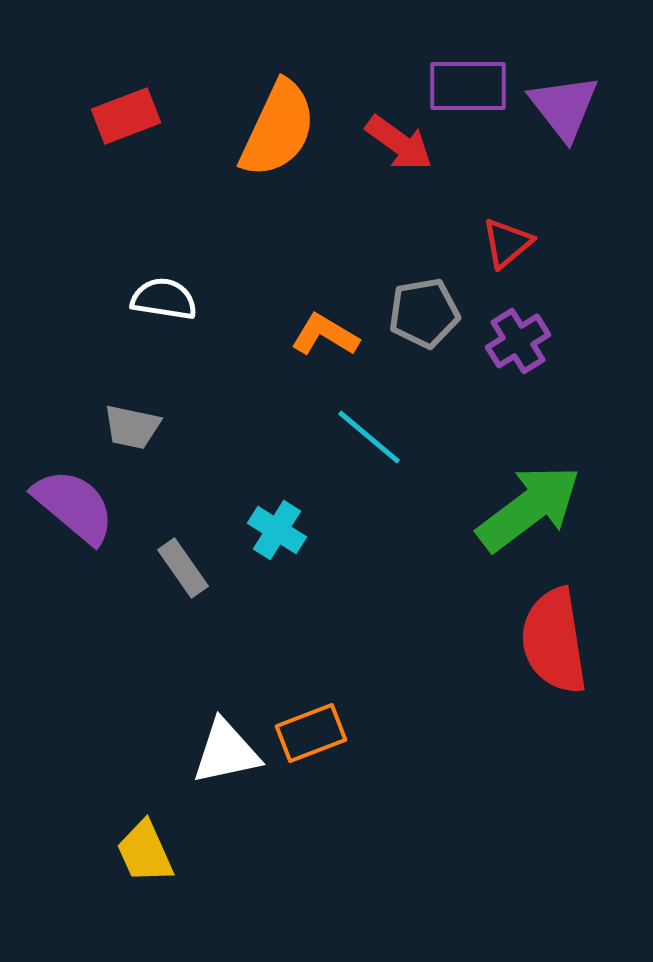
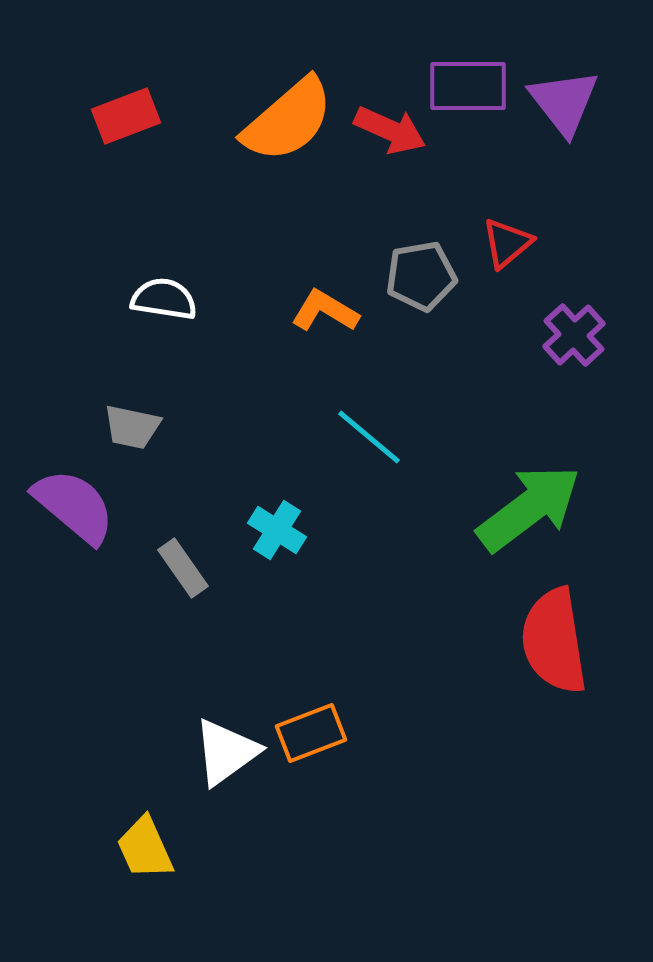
purple triangle: moved 5 px up
orange semicircle: moved 10 px right, 9 px up; rotated 24 degrees clockwise
red arrow: moved 9 px left, 13 px up; rotated 12 degrees counterclockwise
gray pentagon: moved 3 px left, 37 px up
orange L-shape: moved 24 px up
purple cross: moved 56 px right, 6 px up; rotated 10 degrees counterclockwise
white triangle: rotated 24 degrees counterclockwise
yellow trapezoid: moved 4 px up
